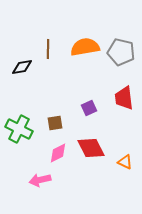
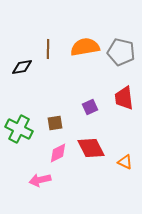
purple square: moved 1 px right, 1 px up
